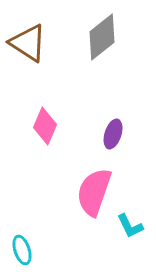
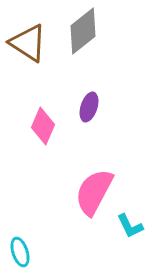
gray diamond: moved 19 px left, 6 px up
pink diamond: moved 2 px left
purple ellipse: moved 24 px left, 27 px up
pink semicircle: rotated 9 degrees clockwise
cyan ellipse: moved 2 px left, 2 px down
